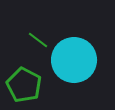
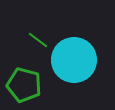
green pentagon: rotated 12 degrees counterclockwise
